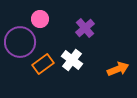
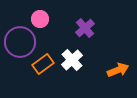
white cross: rotated 10 degrees clockwise
orange arrow: moved 1 px down
